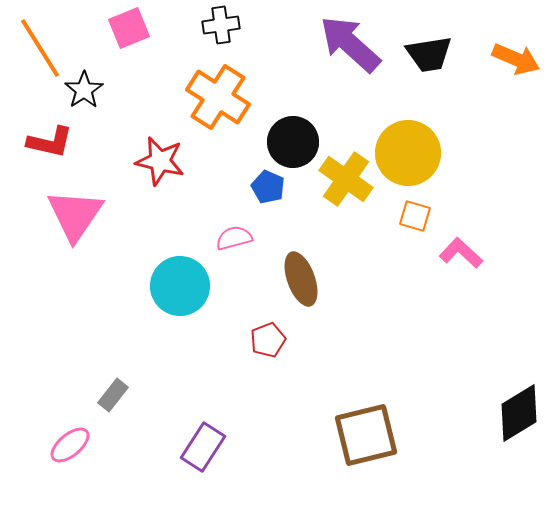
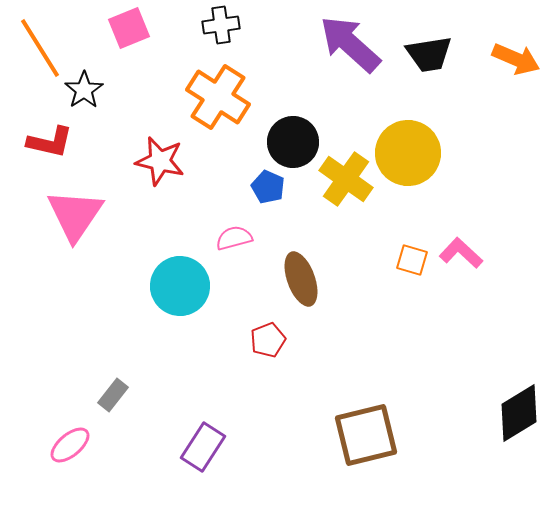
orange square: moved 3 px left, 44 px down
